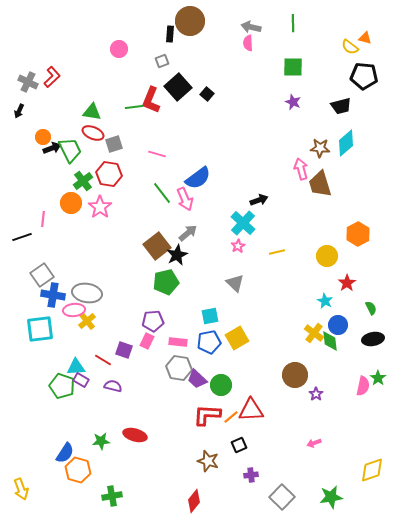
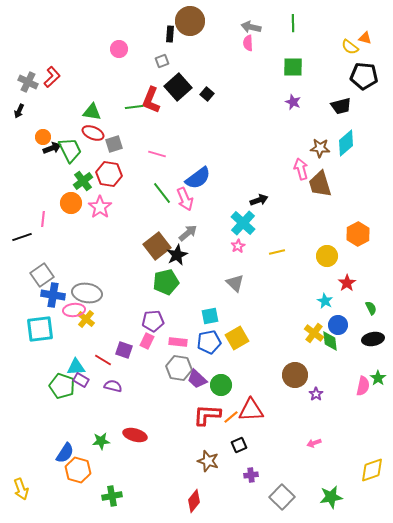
yellow cross at (87, 321): moved 1 px left, 2 px up; rotated 12 degrees counterclockwise
